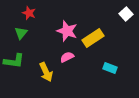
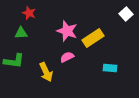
green triangle: rotated 48 degrees clockwise
cyan rectangle: rotated 16 degrees counterclockwise
